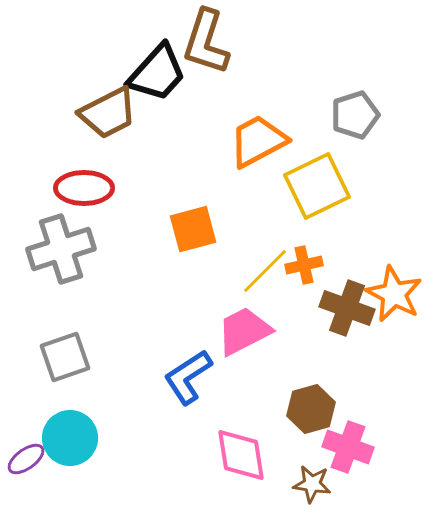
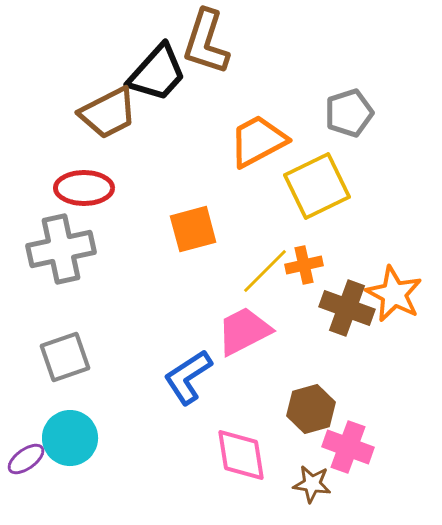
gray pentagon: moved 6 px left, 2 px up
gray cross: rotated 6 degrees clockwise
